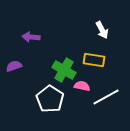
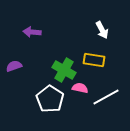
purple arrow: moved 1 px right, 5 px up
pink semicircle: moved 2 px left, 2 px down
